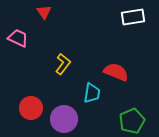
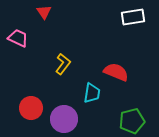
green pentagon: rotated 10 degrees clockwise
